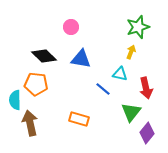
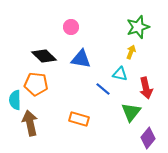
purple diamond: moved 1 px right, 5 px down
